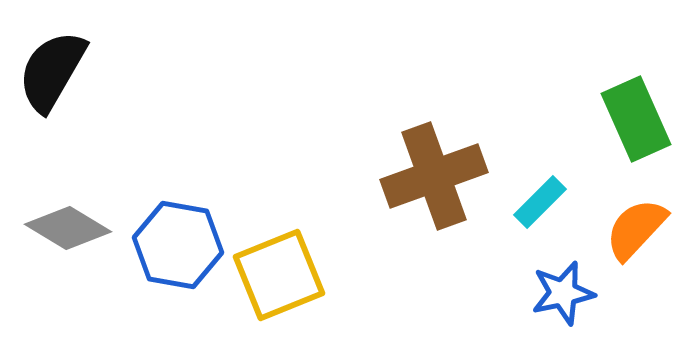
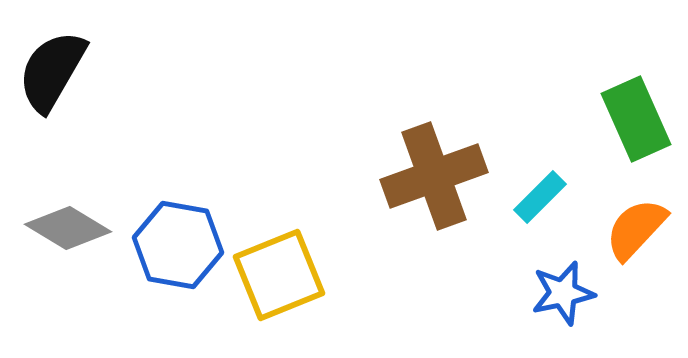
cyan rectangle: moved 5 px up
